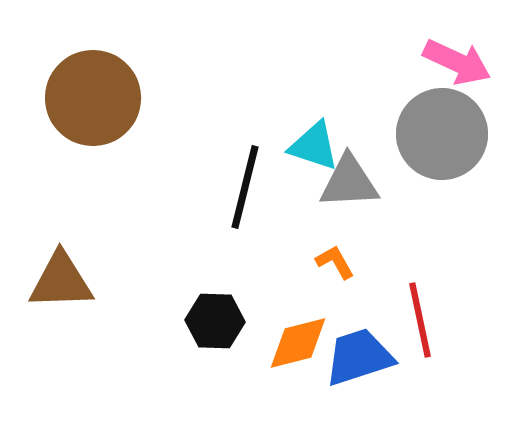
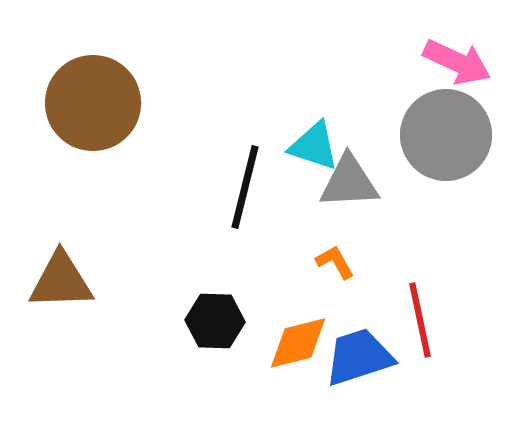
brown circle: moved 5 px down
gray circle: moved 4 px right, 1 px down
